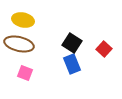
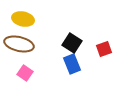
yellow ellipse: moved 1 px up
red square: rotated 28 degrees clockwise
pink square: rotated 14 degrees clockwise
